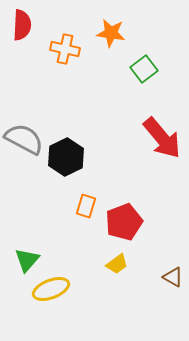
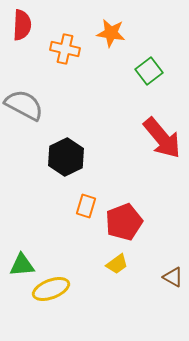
green square: moved 5 px right, 2 px down
gray semicircle: moved 34 px up
green triangle: moved 5 px left, 5 px down; rotated 44 degrees clockwise
